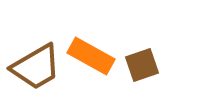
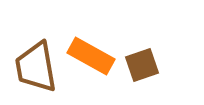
brown trapezoid: rotated 110 degrees clockwise
